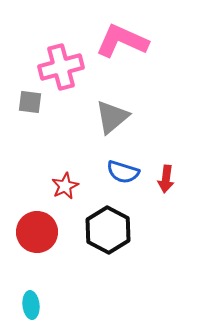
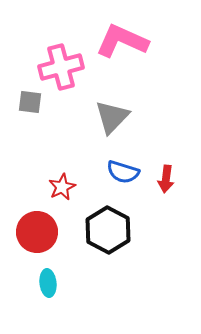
gray triangle: rotated 6 degrees counterclockwise
red star: moved 3 px left, 1 px down
cyan ellipse: moved 17 px right, 22 px up
